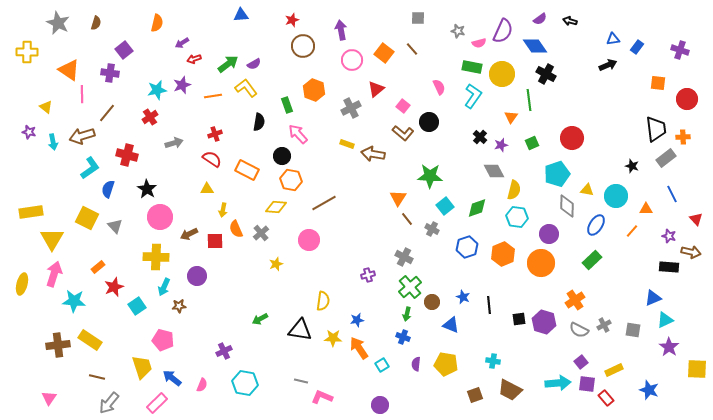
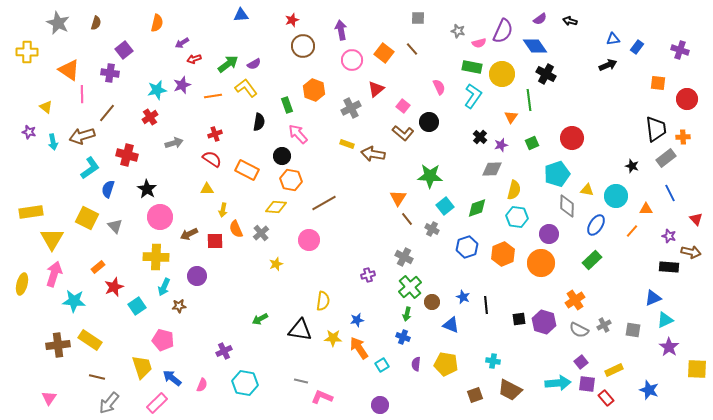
gray diamond at (494, 171): moved 2 px left, 2 px up; rotated 65 degrees counterclockwise
blue line at (672, 194): moved 2 px left, 1 px up
black line at (489, 305): moved 3 px left
